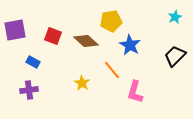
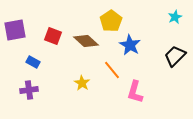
yellow pentagon: rotated 25 degrees counterclockwise
